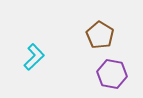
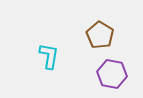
cyan L-shape: moved 15 px right, 1 px up; rotated 36 degrees counterclockwise
